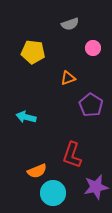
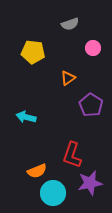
orange triangle: rotated 14 degrees counterclockwise
purple star: moved 6 px left, 4 px up
